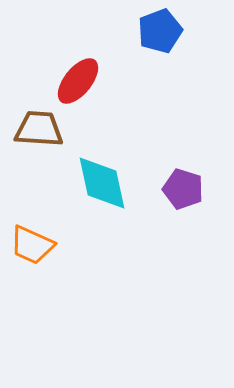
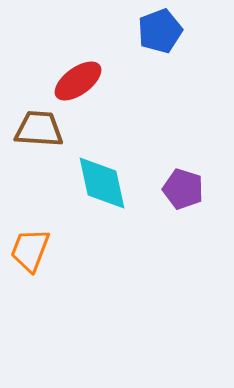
red ellipse: rotated 15 degrees clockwise
orange trapezoid: moved 2 px left, 5 px down; rotated 87 degrees clockwise
